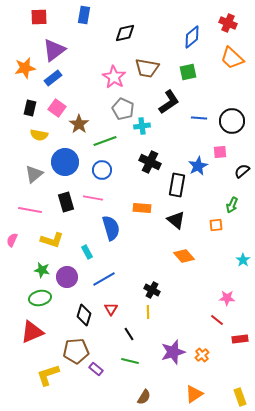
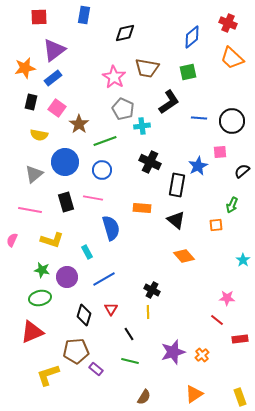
black rectangle at (30, 108): moved 1 px right, 6 px up
